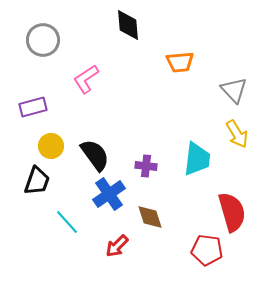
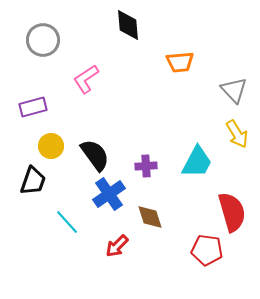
cyan trapezoid: moved 3 px down; rotated 21 degrees clockwise
purple cross: rotated 10 degrees counterclockwise
black trapezoid: moved 4 px left
